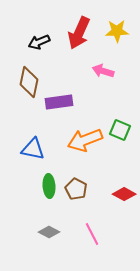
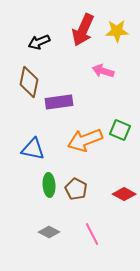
red arrow: moved 4 px right, 3 px up
green ellipse: moved 1 px up
